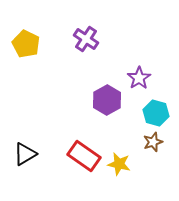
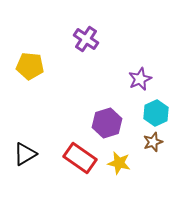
yellow pentagon: moved 4 px right, 22 px down; rotated 20 degrees counterclockwise
purple star: moved 1 px right, 1 px down; rotated 10 degrees clockwise
purple hexagon: moved 23 px down; rotated 12 degrees clockwise
cyan hexagon: rotated 20 degrees clockwise
red rectangle: moved 4 px left, 2 px down
yellow star: moved 1 px up
